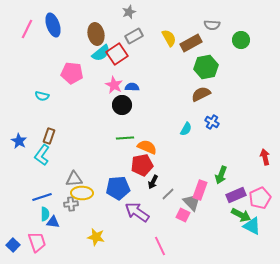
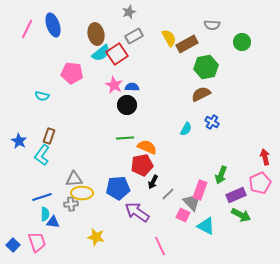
green circle at (241, 40): moved 1 px right, 2 px down
brown rectangle at (191, 43): moved 4 px left, 1 px down
black circle at (122, 105): moved 5 px right
pink pentagon at (260, 198): moved 15 px up
cyan triangle at (252, 226): moved 46 px left
